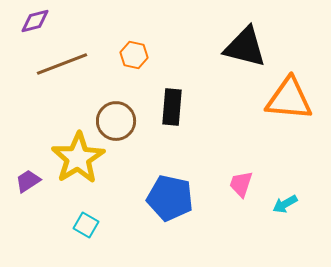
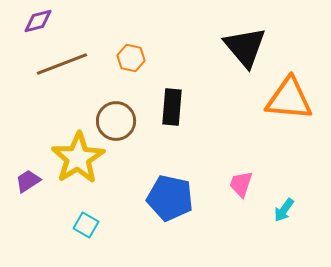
purple diamond: moved 3 px right
black triangle: rotated 36 degrees clockwise
orange hexagon: moved 3 px left, 3 px down
cyan arrow: moved 1 px left, 6 px down; rotated 25 degrees counterclockwise
